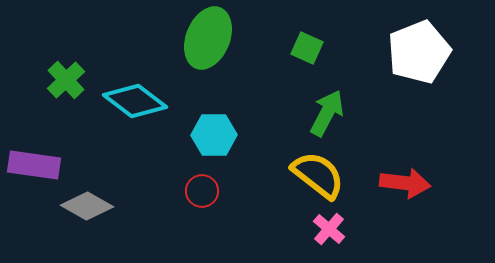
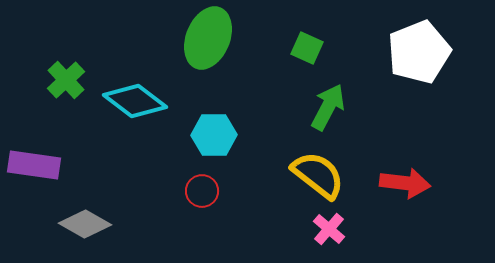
green arrow: moved 1 px right, 6 px up
gray diamond: moved 2 px left, 18 px down
